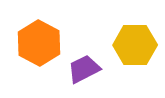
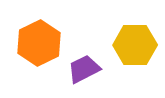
orange hexagon: rotated 6 degrees clockwise
